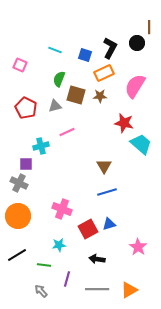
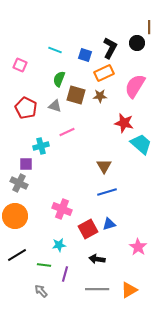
gray triangle: rotated 32 degrees clockwise
orange circle: moved 3 px left
purple line: moved 2 px left, 5 px up
